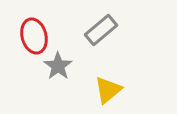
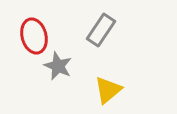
gray rectangle: rotated 16 degrees counterclockwise
gray star: rotated 12 degrees counterclockwise
